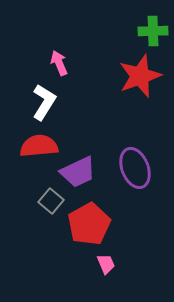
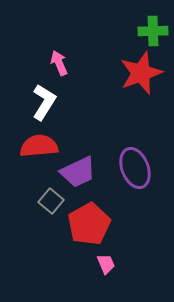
red star: moved 1 px right, 3 px up
